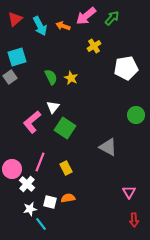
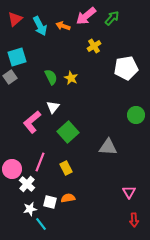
green square: moved 3 px right, 4 px down; rotated 15 degrees clockwise
gray triangle: rotated 24 degrees counterclockwise
